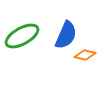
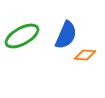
orange diamond: rotated 10 degrees counterclockwise
